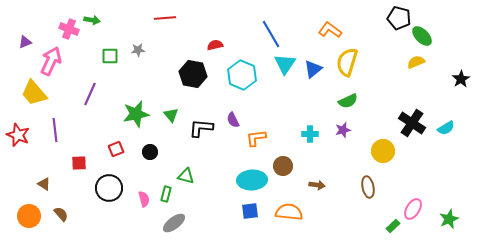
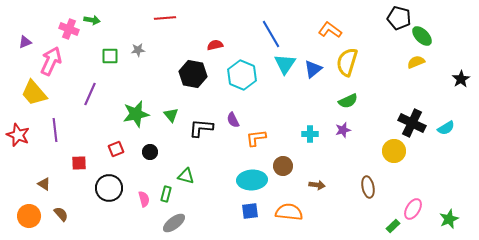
black cross at (412, 123): rotated 8 degrees counterclockwise
yellow circle at (383, 151): moved 11 px right
